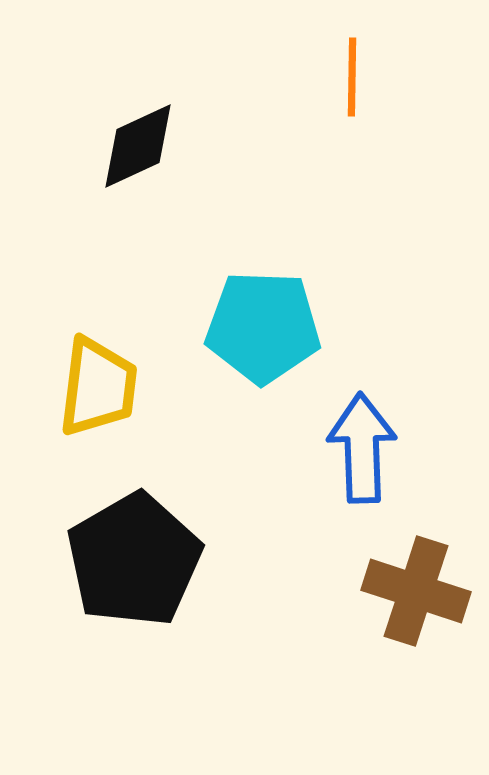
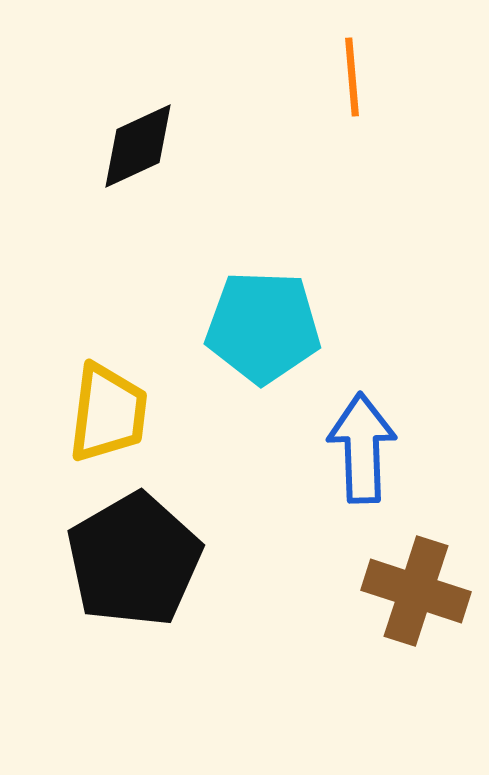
orange line: rotated 6 degrees counterclockwise
yellow trapezoid: moved 10 px right, 26 px down
